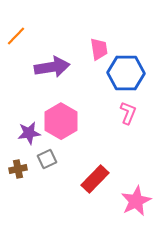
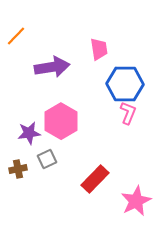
blue hexagon: moved 1 px left, 11 px down
